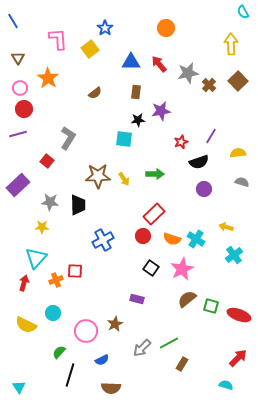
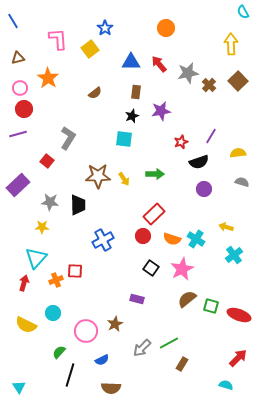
brown triangle at (18, 58): rotated 48 degrees clockwise
black star at (138, 120): moved 6 px left, 4 px up; rotated 16 degrees counterclockwise
